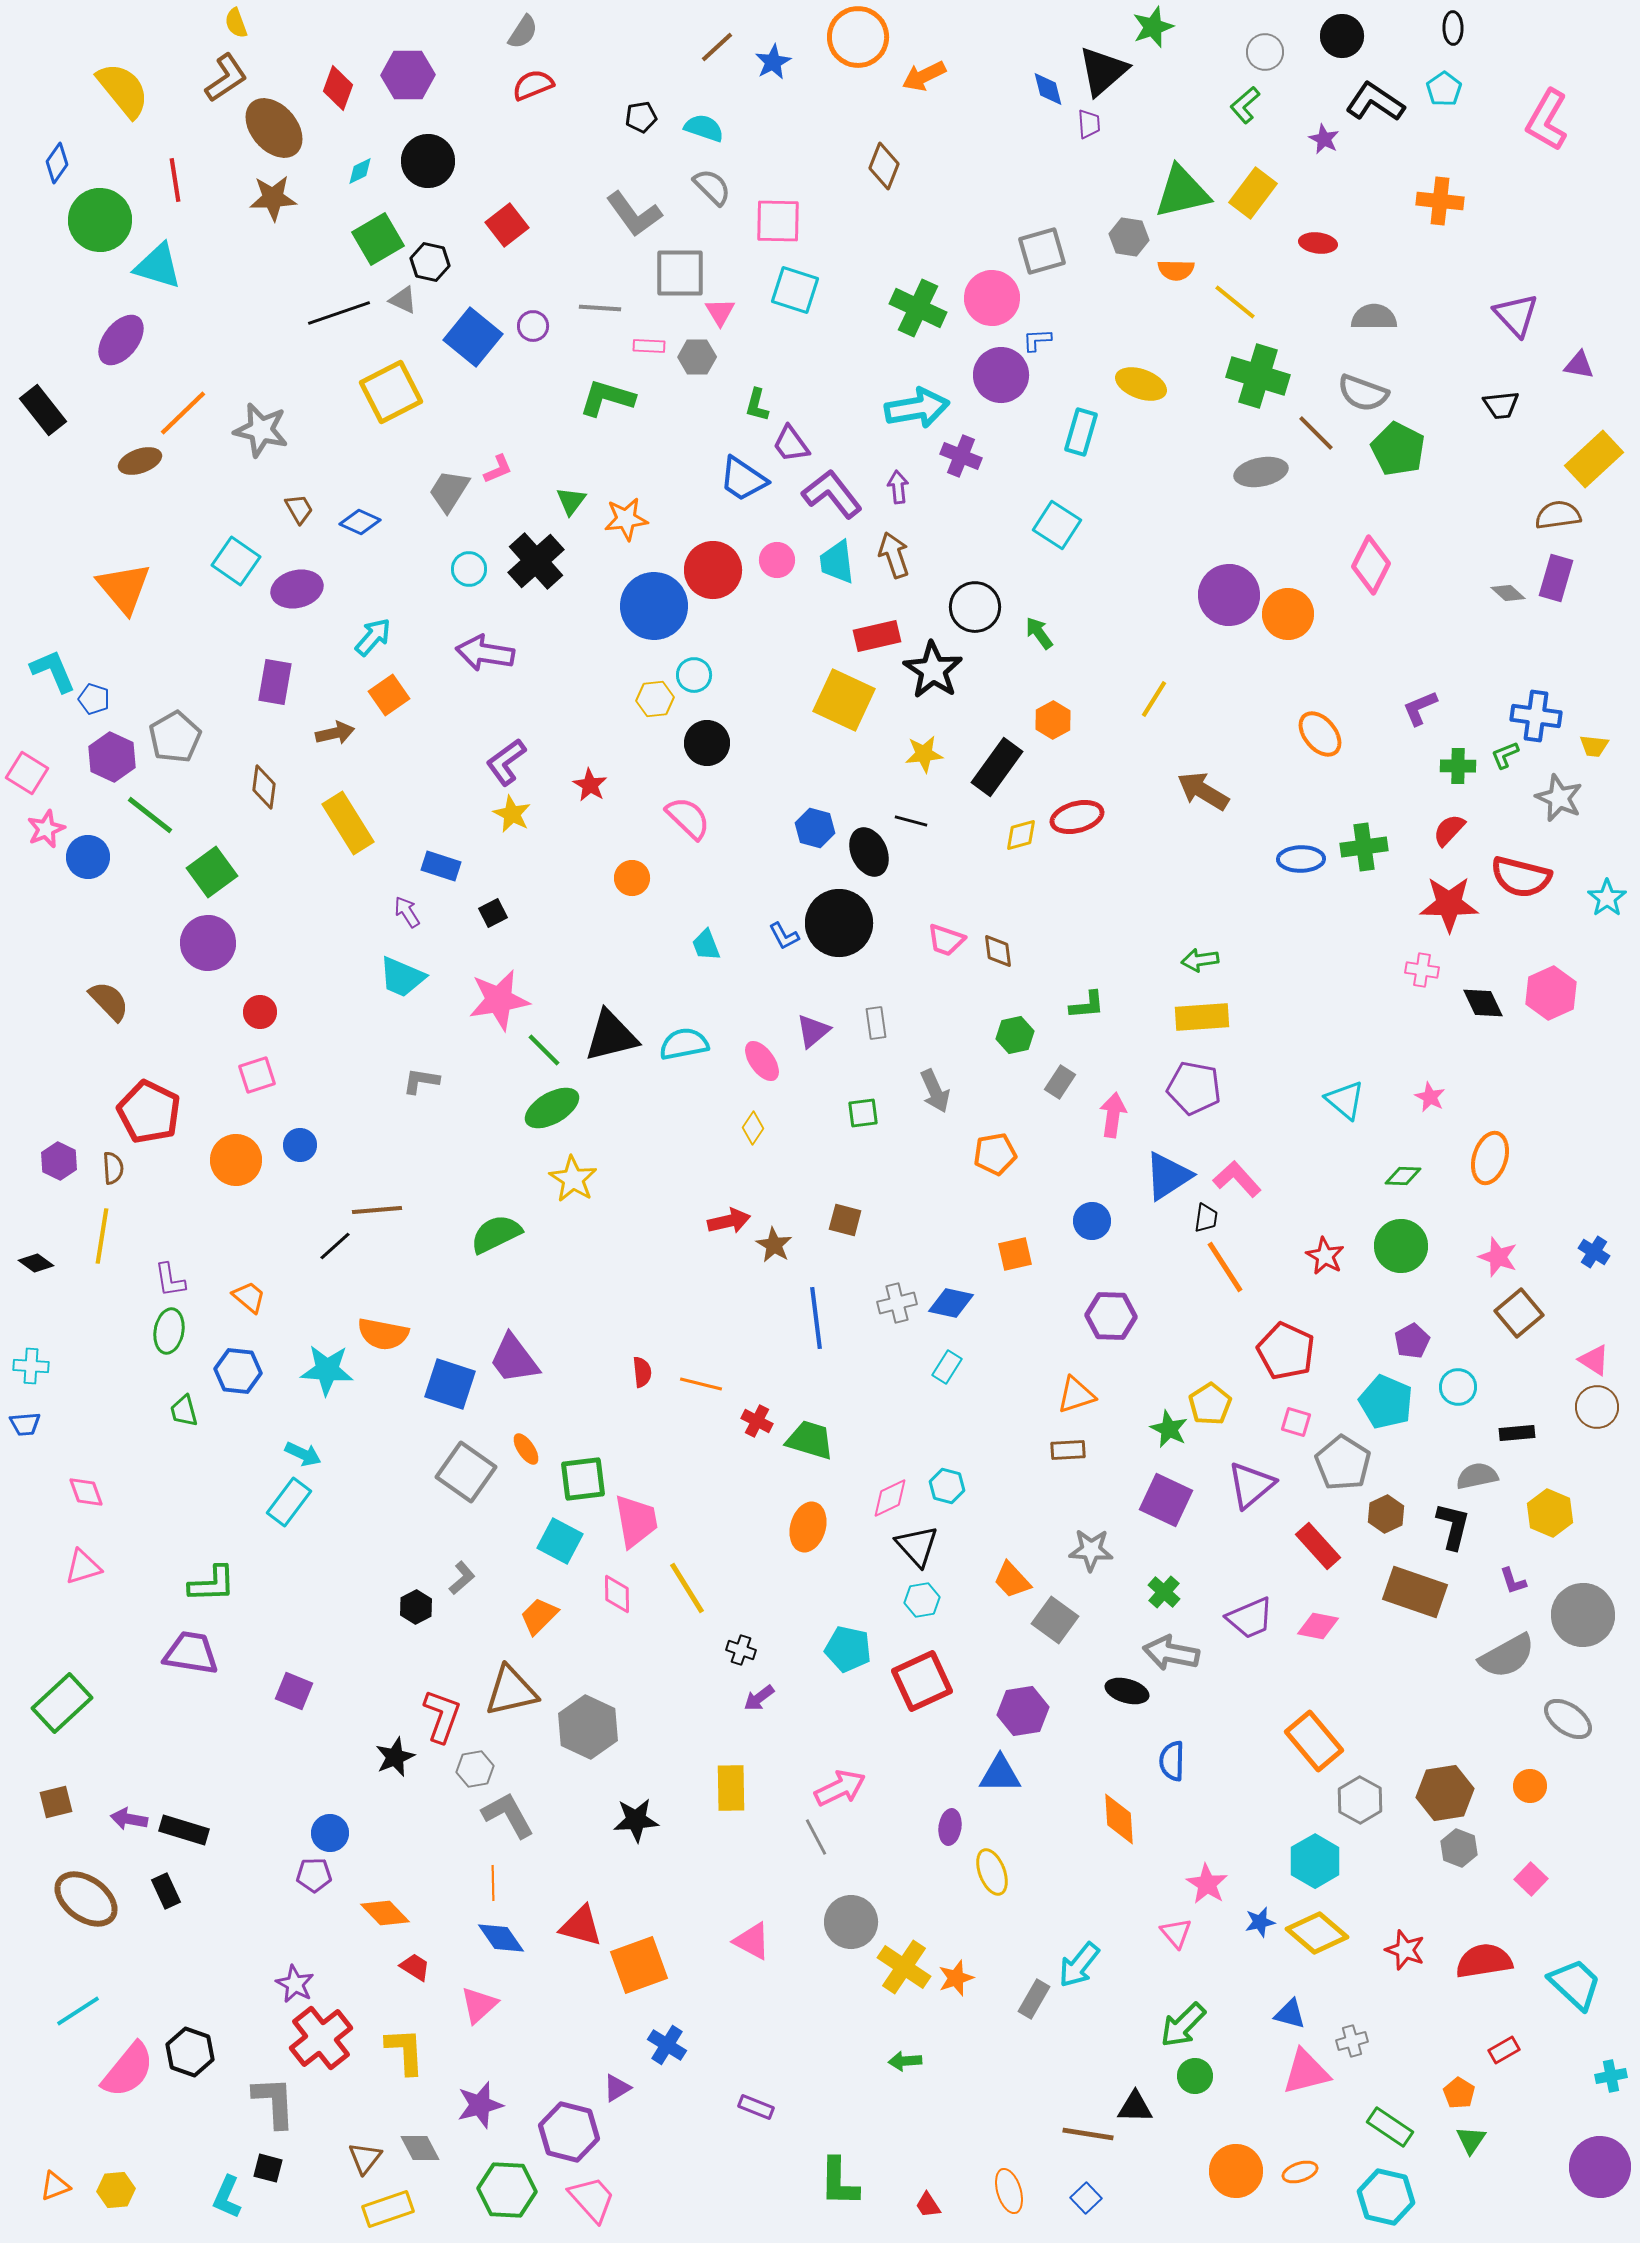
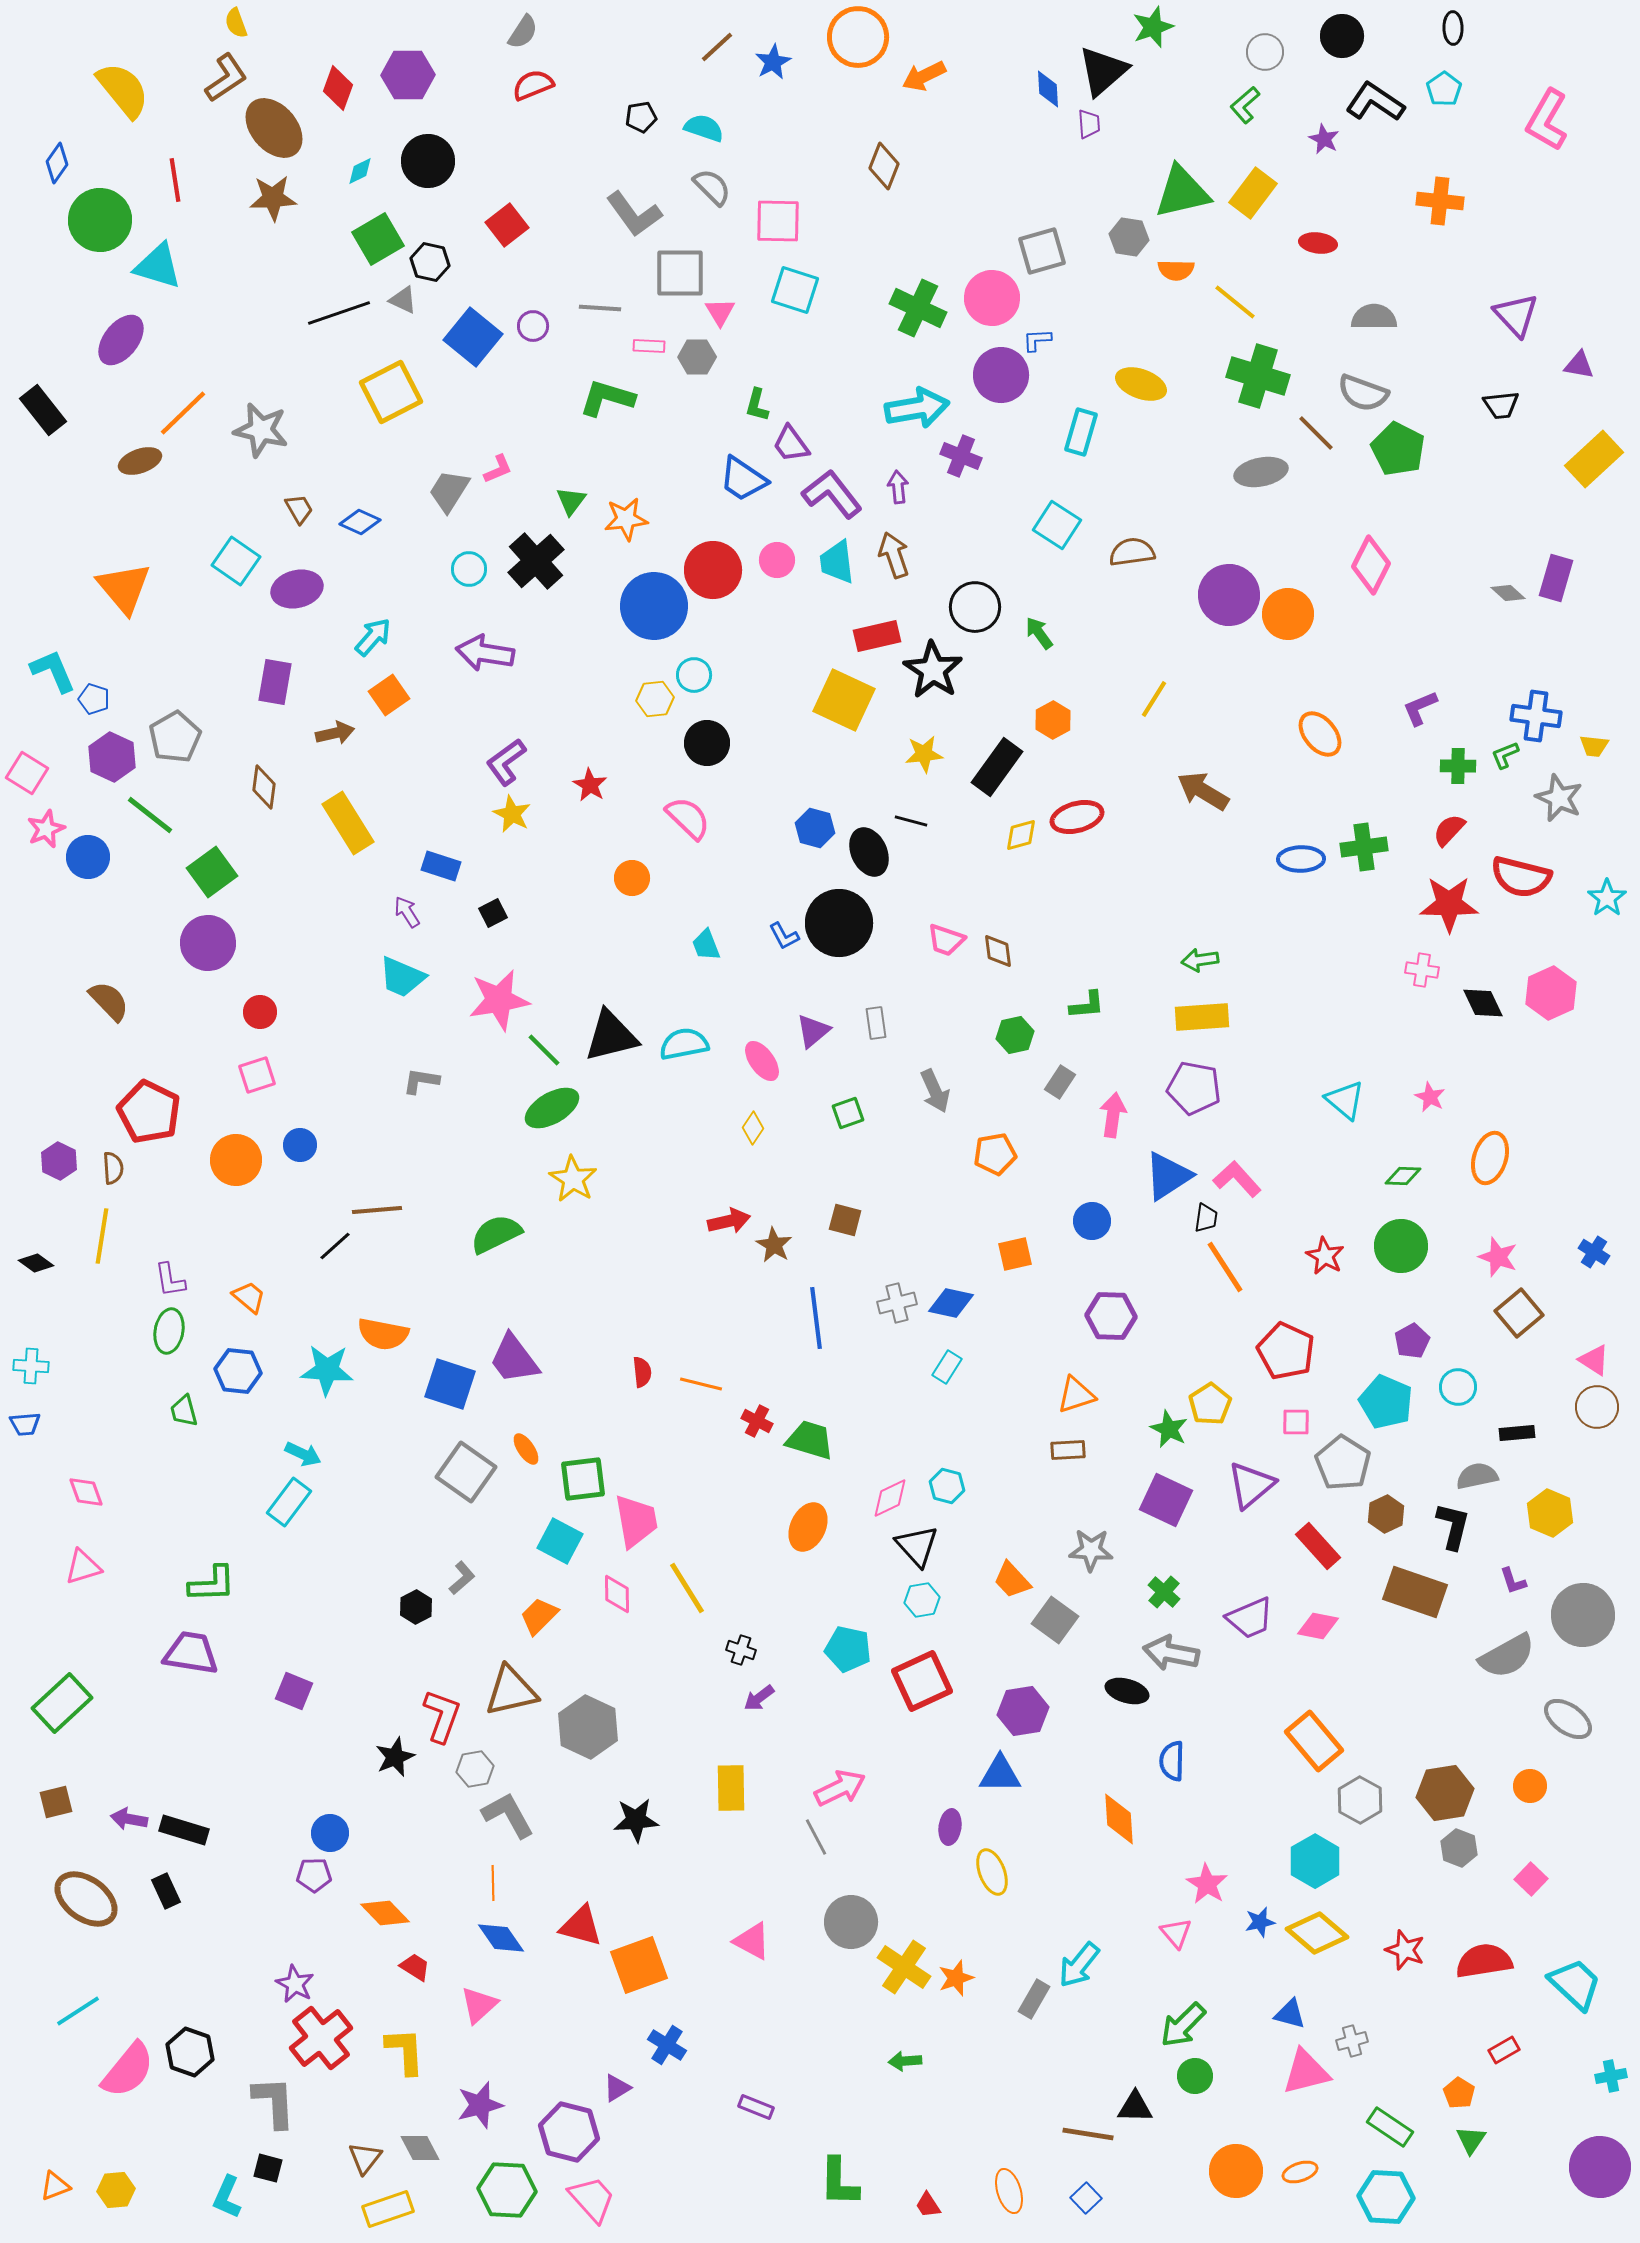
blue diamond at (1048, 89): rotated 12 degrees clockwise
brown semicircle at (1558, 515): moved 426 px left, 37 px down
green square at (863, 1113): moved 15 px left; rotated 12 degrees counterclockwise
pink square at (1296, 1422): rotated 16 degrees counterclockwise
orange ellipse at (808, 1527): rotated 9 degrees clockwise
cyan hexagon at (1386, 2197): rotated 10 degrees counterclockwise
